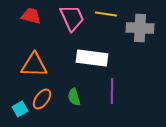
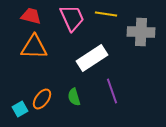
gray cross: moved 1 px right, 4 px down
white rectangle: rotated 40 degrees counterclockwise
orange triangle: moved 18 px up
purple line: rotated 20 degrees counterclockwise
